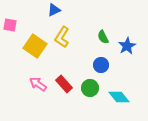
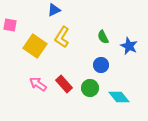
blue star: moved 2 px right; rotated 18 degrees counterclockwise
